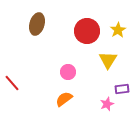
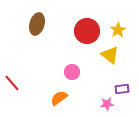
yellow triangle: moved 2 px right, 5 px up; rotated 24 degrees counterclockwise
pink circle: moved 4 px right
orange semicircle: moved 5 px left, 1 px up
pink star: rotated 16 degrees clockwise
